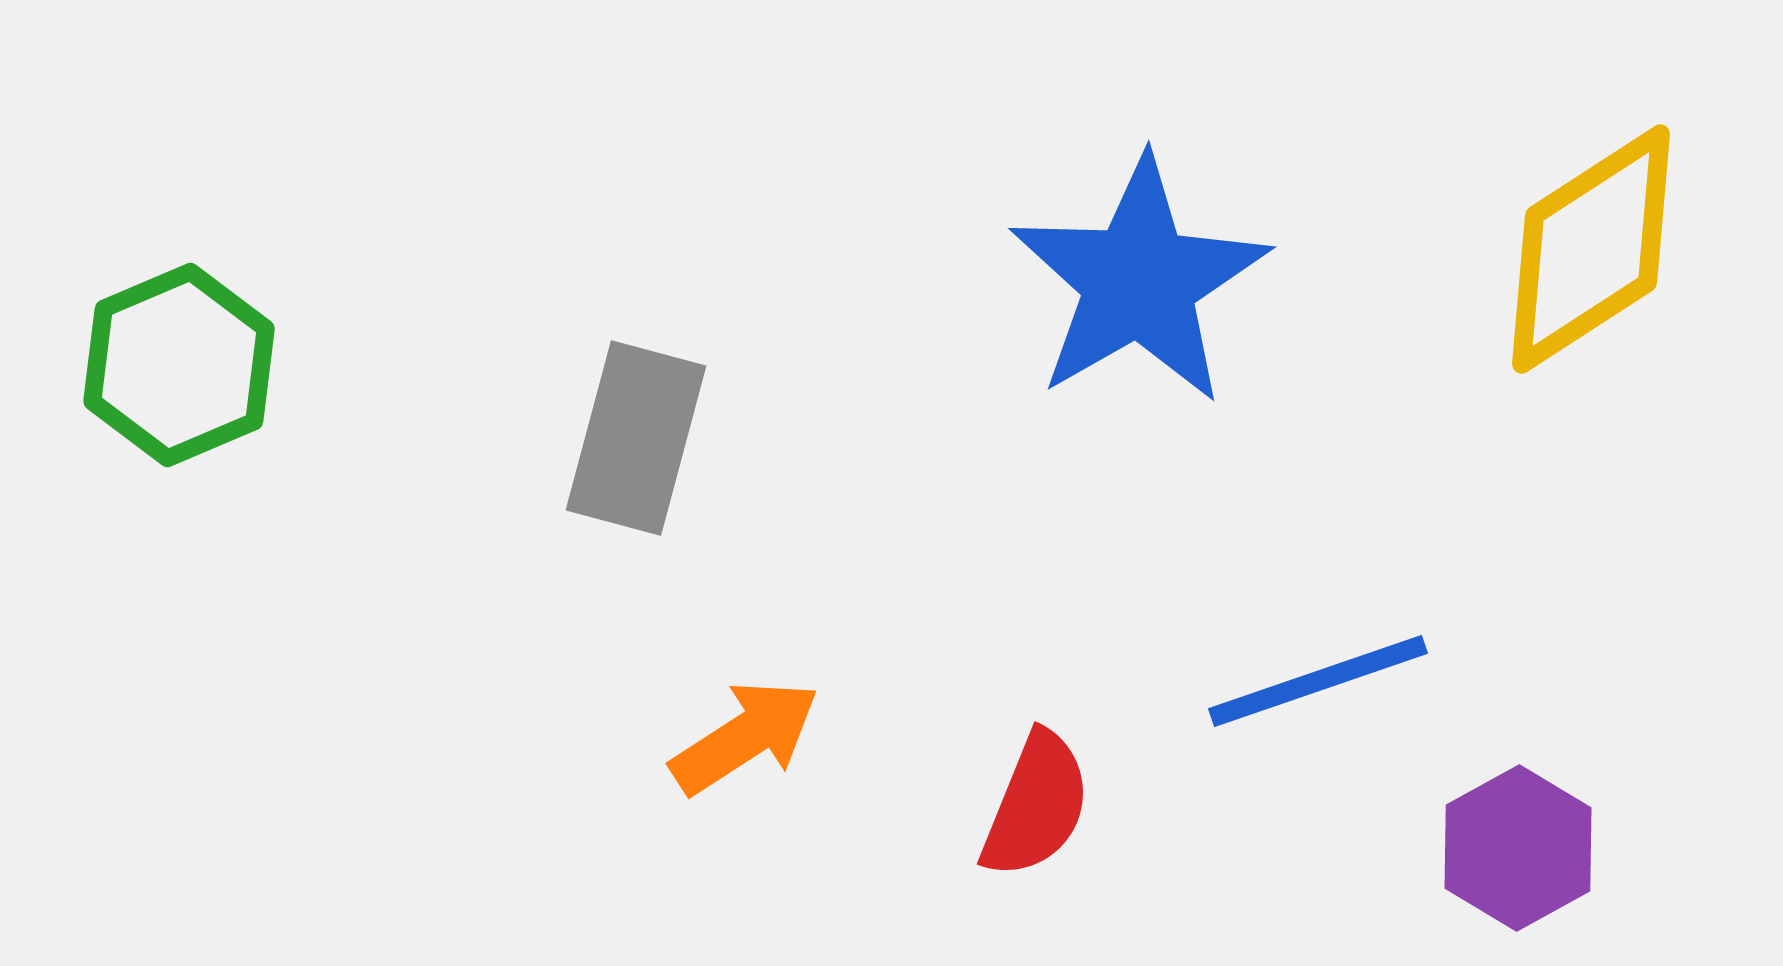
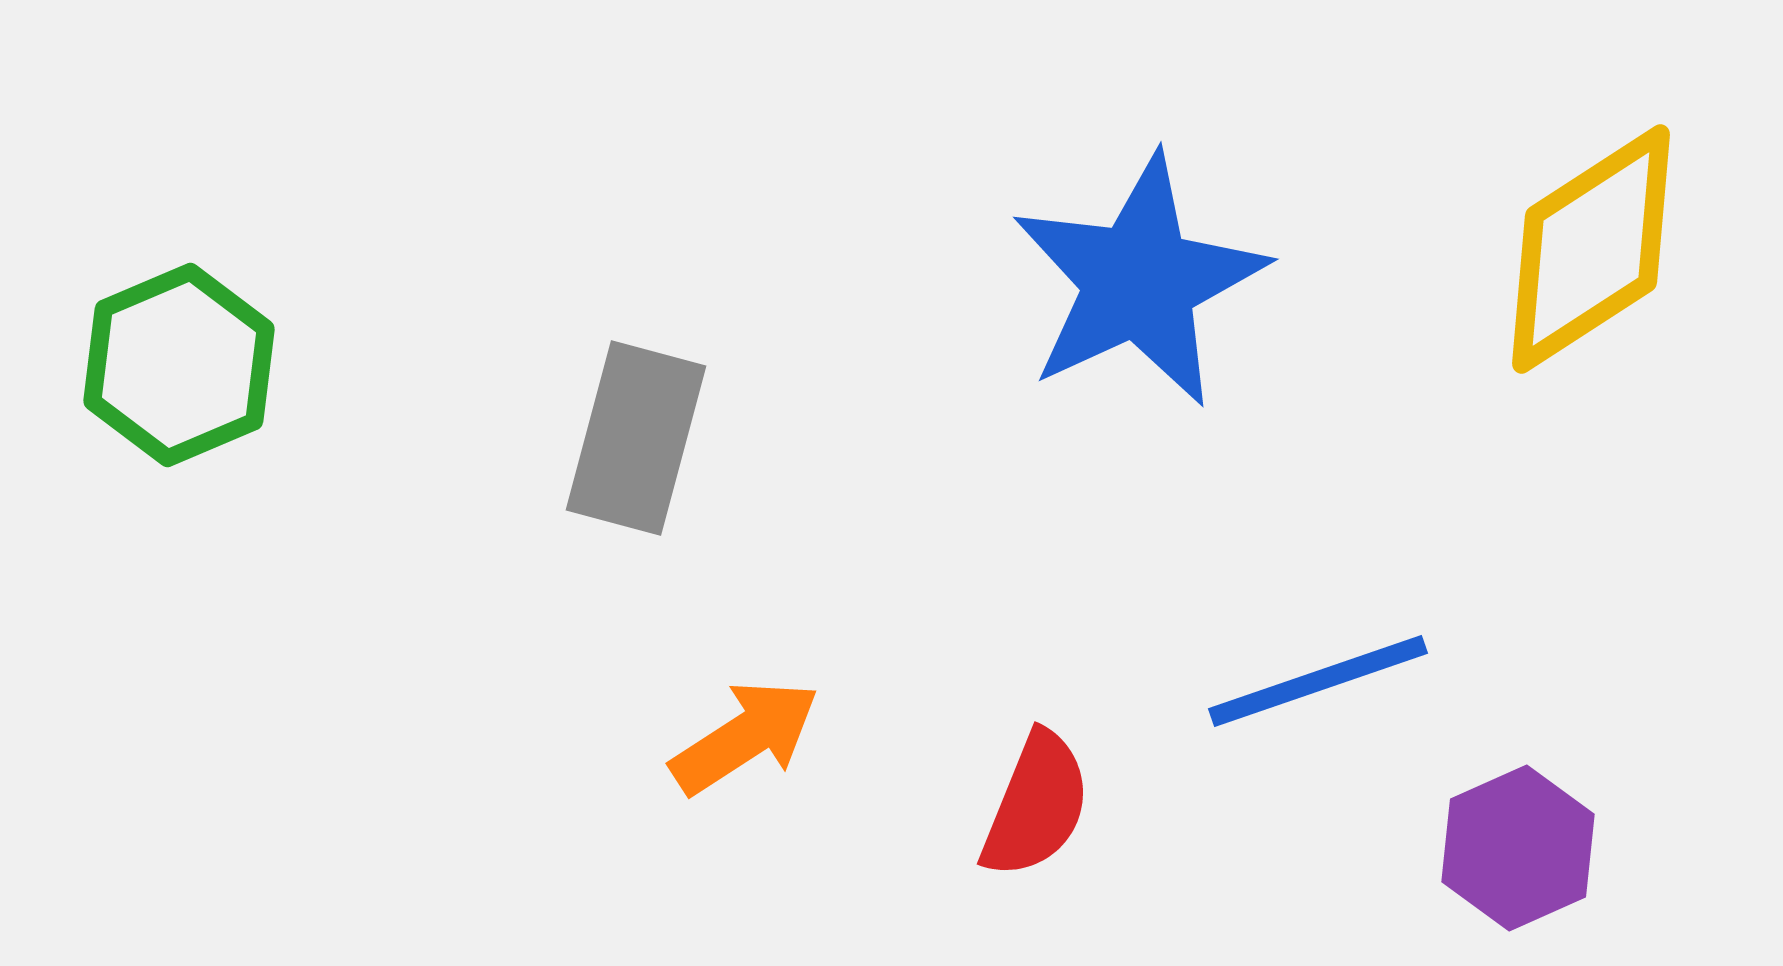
blue star: rotated 5 degrees clockwise
purple hexagon: rotated 5 degrees clockwise
